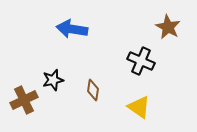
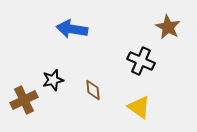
brown diamond: rotated 15 degrees counterclockwise
